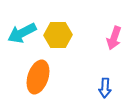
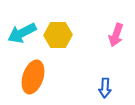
pink arrow: moved 2 px right, 3 px up
orange ellipse: moved 5 px left
